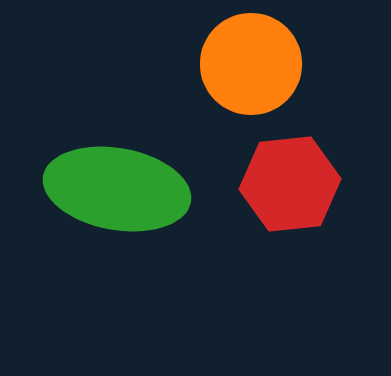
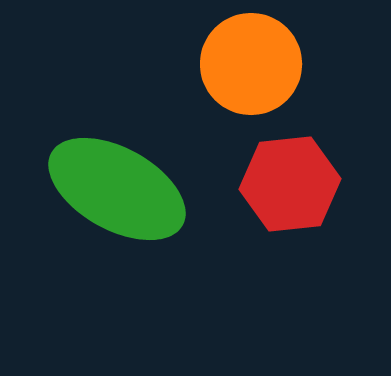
green ellipse: rotated 19 degrees clockwise
